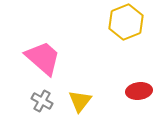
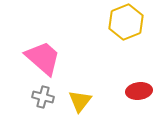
gray cross: moved 1 px right, 4 px up; rotated 15 degrees counterclockwise
